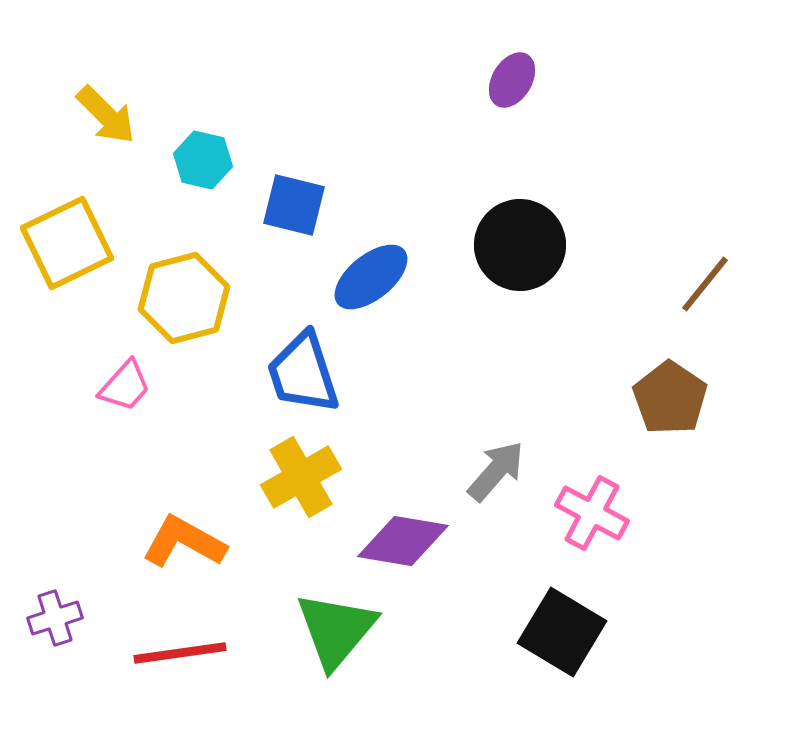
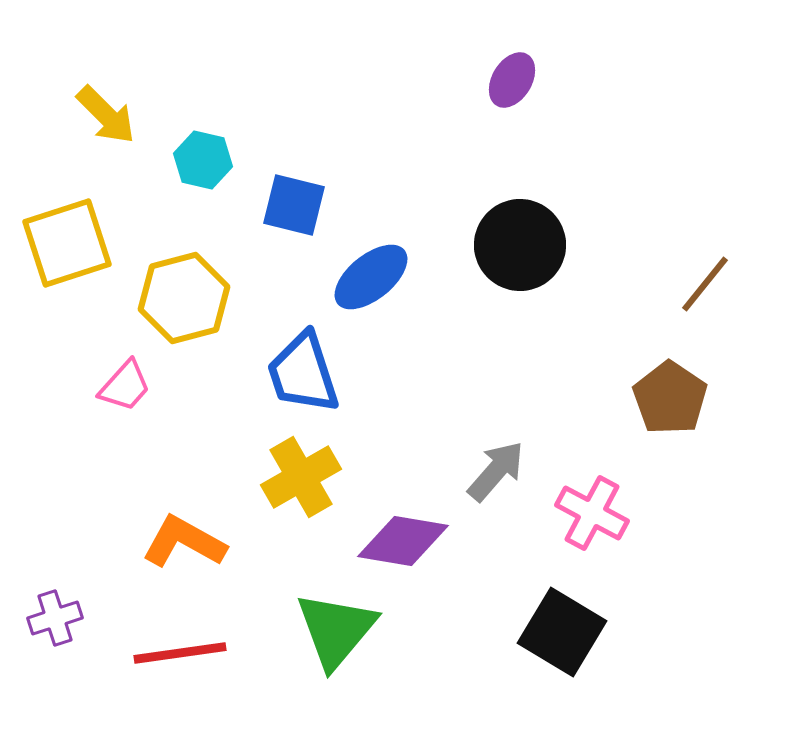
yellow square: rotated 8 degrees clockwise
